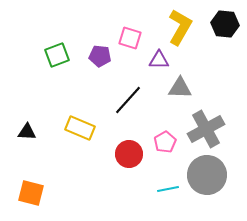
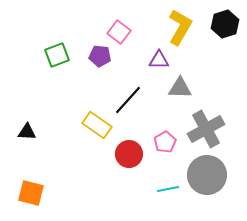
black hexagon: rotated 24 degrees counterclockwise
pink square: moved 11 px left, 6 px up; rotated 20 degrees clockwise
yellow rectangle: moved 17 px right, 3 px up; rotated 12 degrees clockwise
